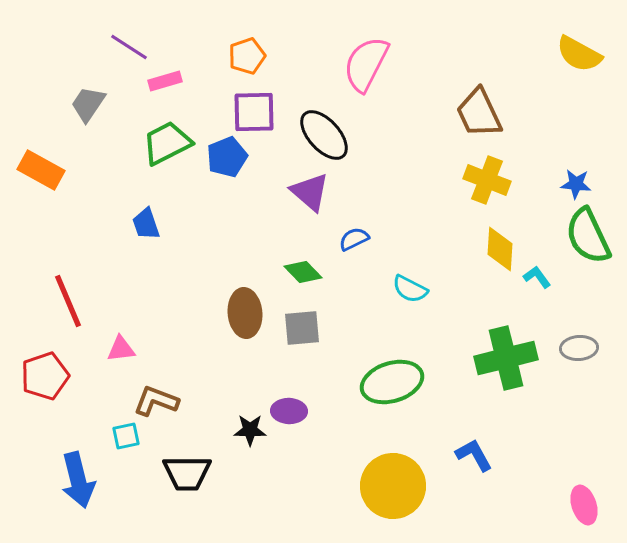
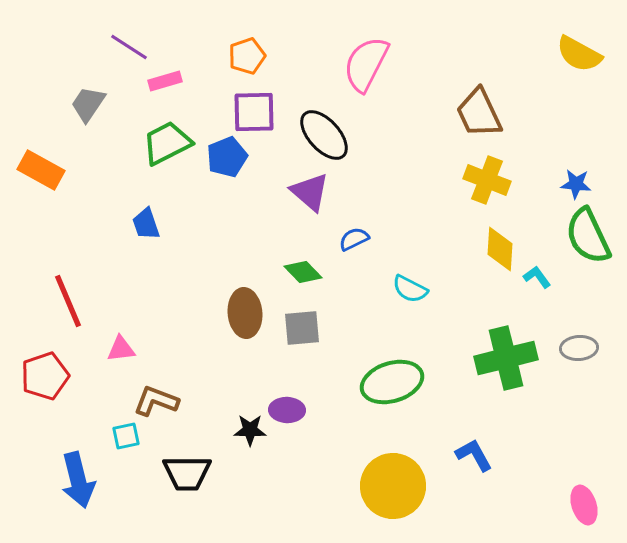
purple ellipse: moved 2 px left, 1 px up
